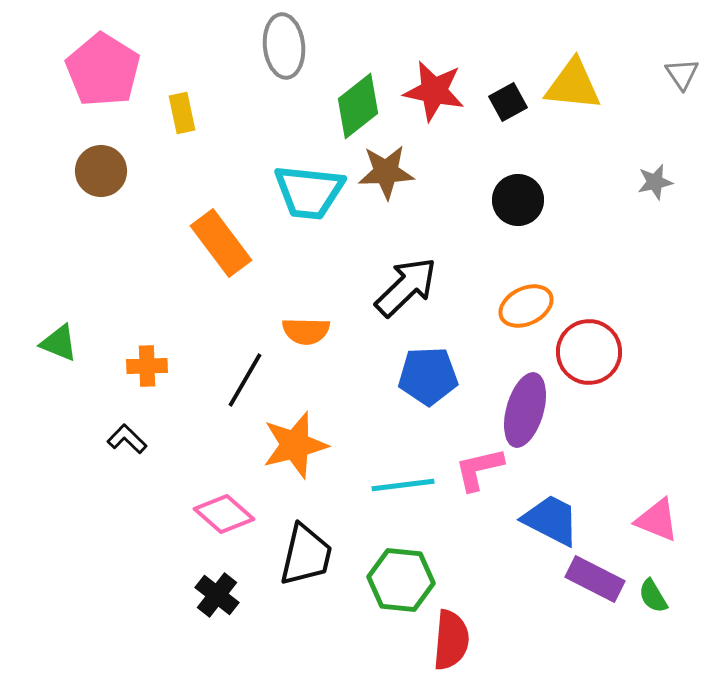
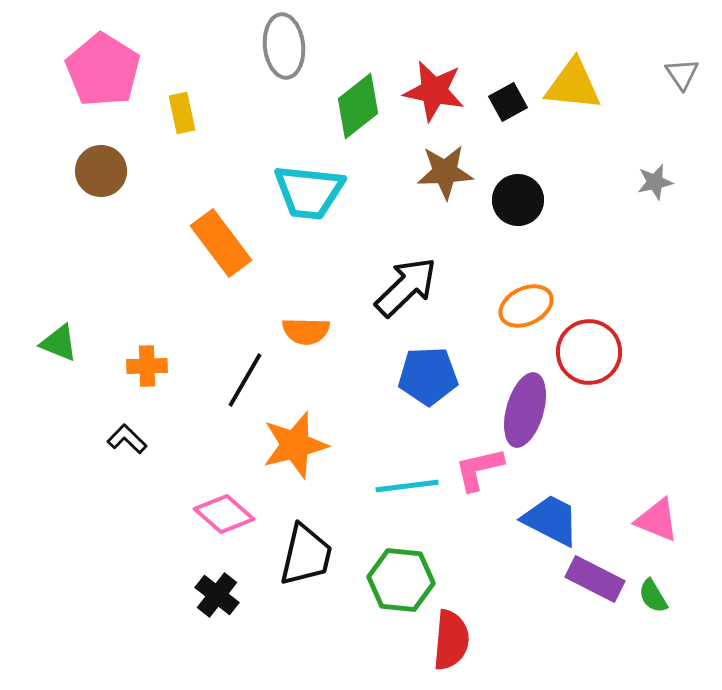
brown star: moved 59 px right
cyan line: moved 4 px right, 1 px down
